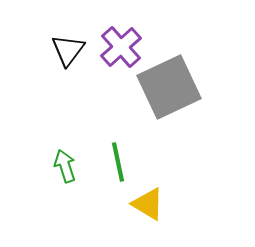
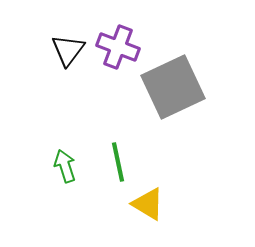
purple cross: moved 3 px left; rotated 27 degrees counterclockwise
gray square: moved 4 px right
